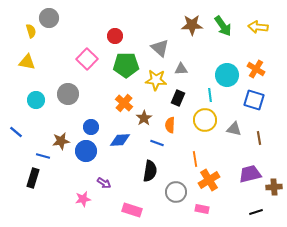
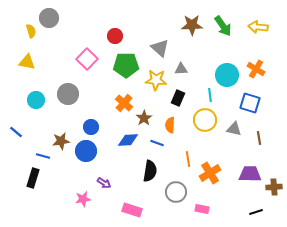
blue square at (254, 100): moved 4 px left, 3 px down
blue diamond at (120, 140): moved 8 px right
orange line at (195, 159): moved 7 px left
purple trapezoid at (250, 174): rotated 15 degrees clockwise
orange cross at (209, 180): moved 1 px right, 7 px up
